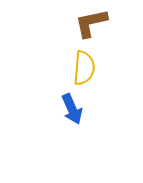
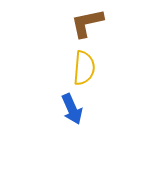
brown L-shape: moved 4 px left
